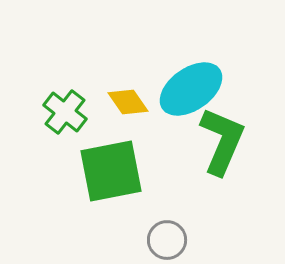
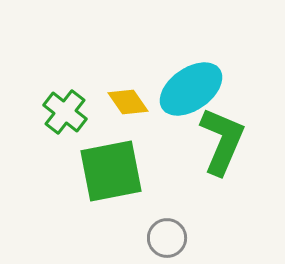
gray circle: moved 2 px up
